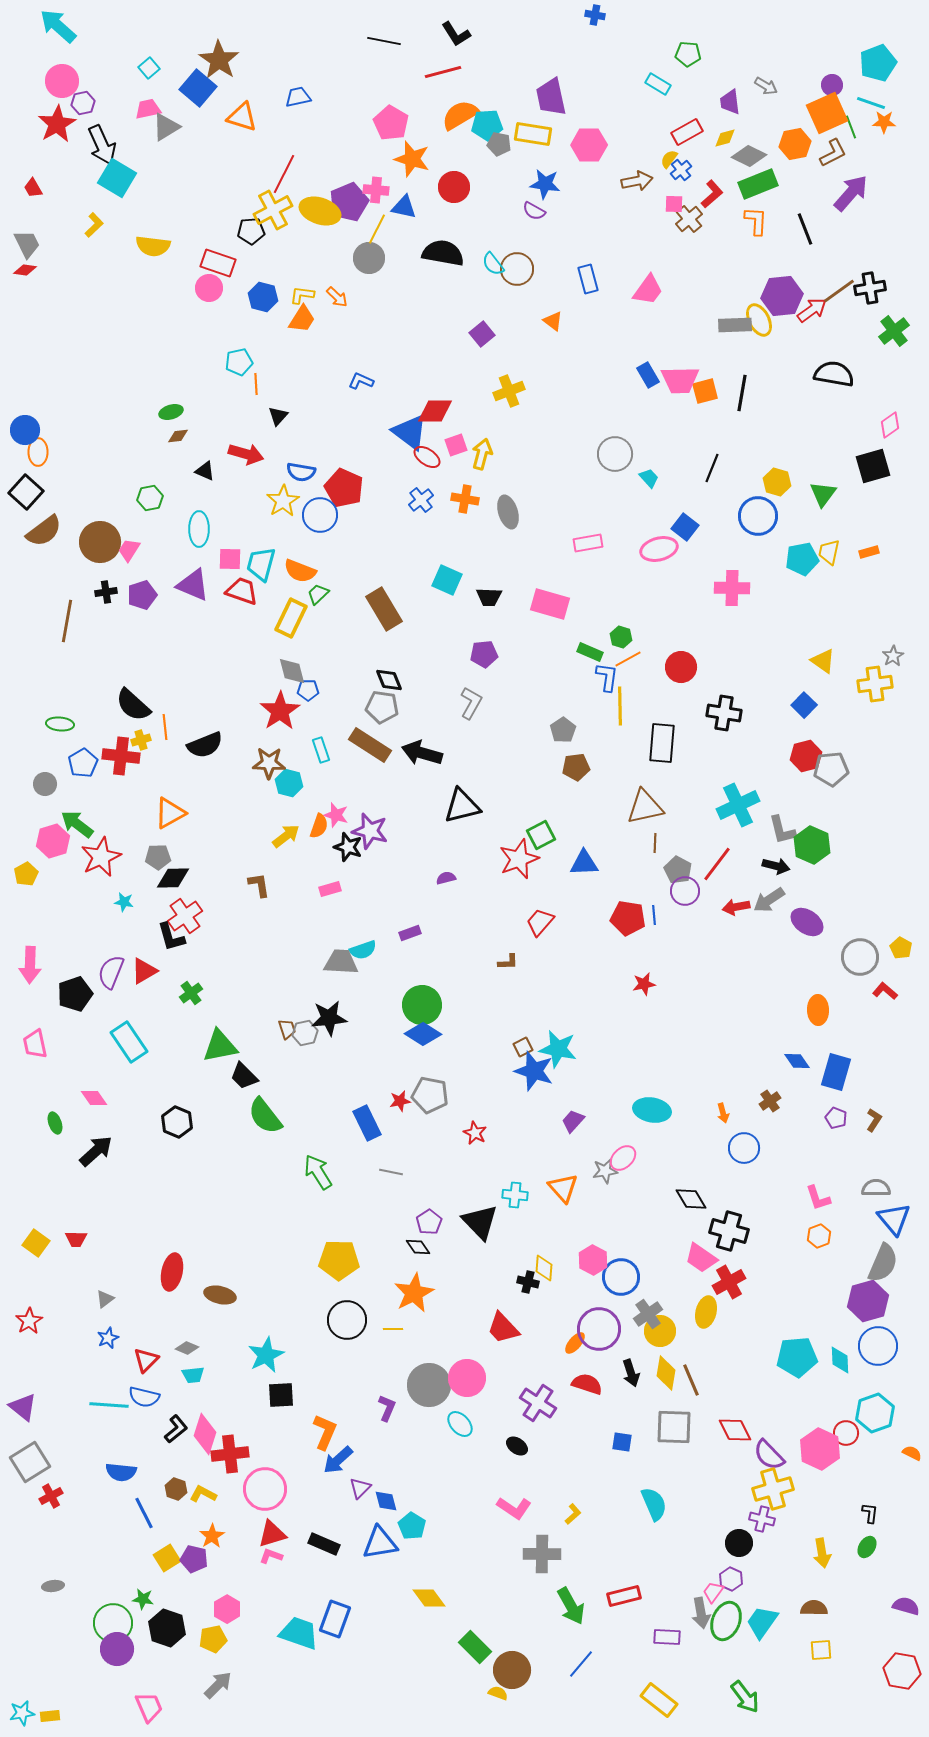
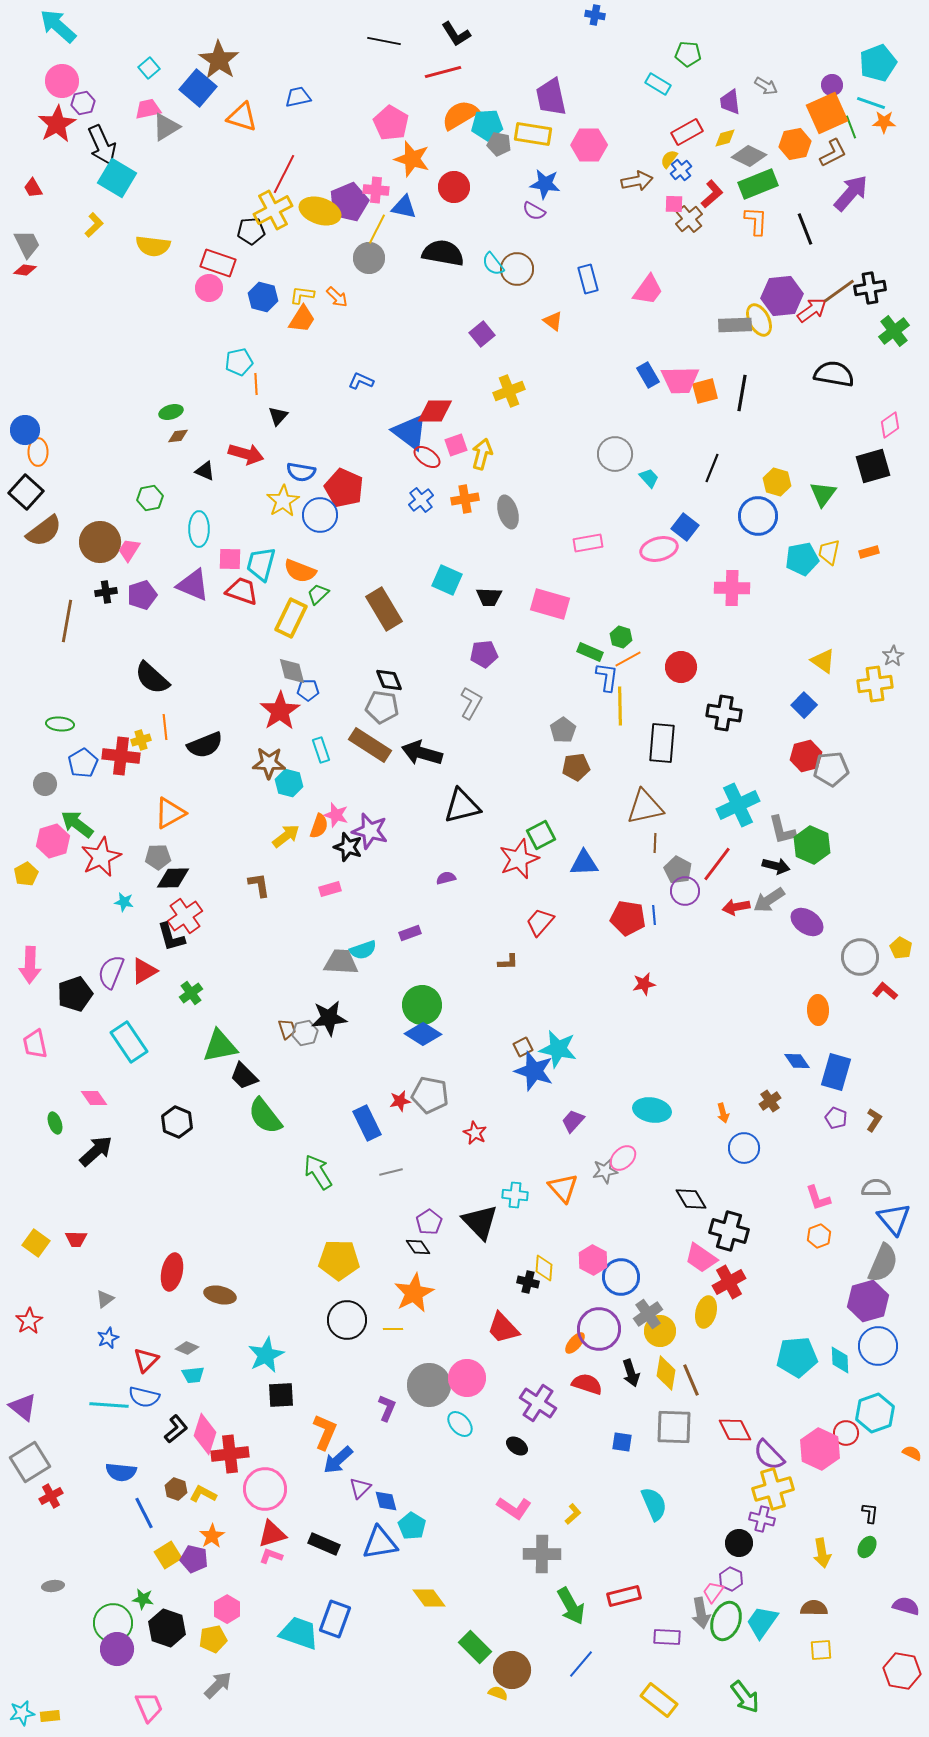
orange cross at (465, 499): rotated 20 degrees counterclockwise
black semicircle at (133, 705): moved 19 px right, 27 px up
gray line at (391, 1172): rotated 25 degrees counterclockwise
yellow square at (167, 1558): moved 1 px right, 3 px up
